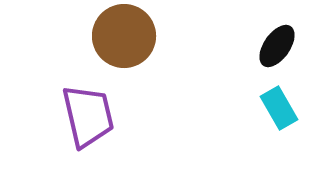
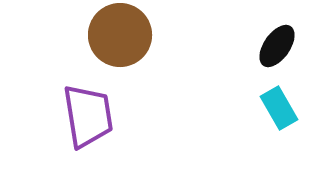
brown circle: moved 4 px left, 1 px up
purple trapezoid: rotated 4 degrees clockwise
